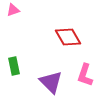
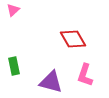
pink triangle: rotated 24 degrees counterclockwise
red diamond: moved 5 px right, 2 px down
purple triangle: rotated 30 degrees counterclockwise
